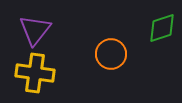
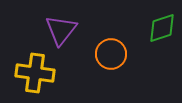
purple triangle: moved 26 px right
